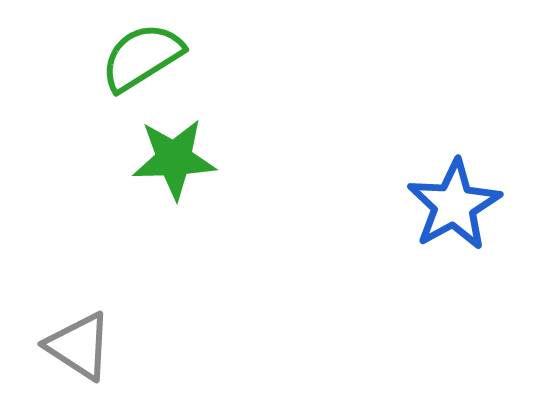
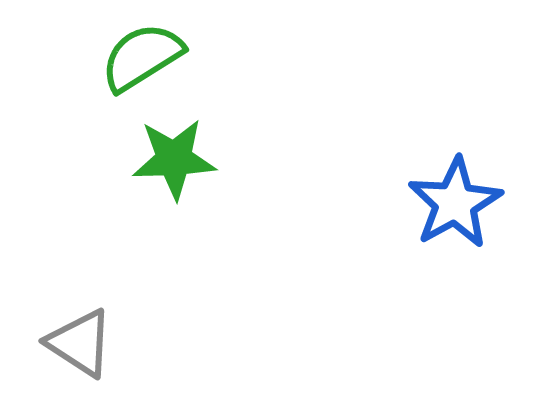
blue star: moved 1 px right, 2 px up
gray triangle: moved 1 px right, 3 px up
